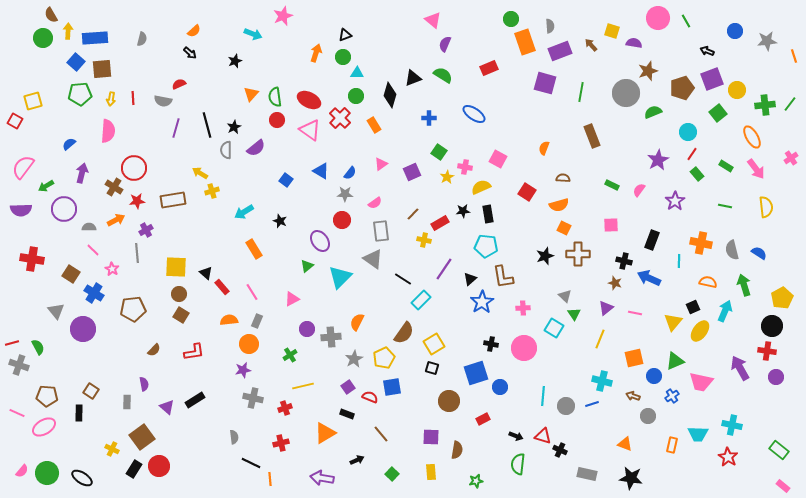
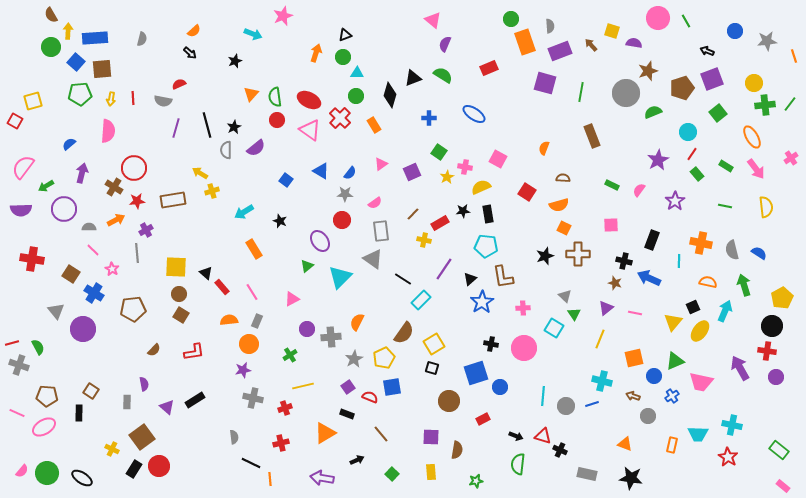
green circle at (43, 38): moved 8 px right, 9 px down
yellow circle at (737, 90): moved 17 px right, 7 px up
